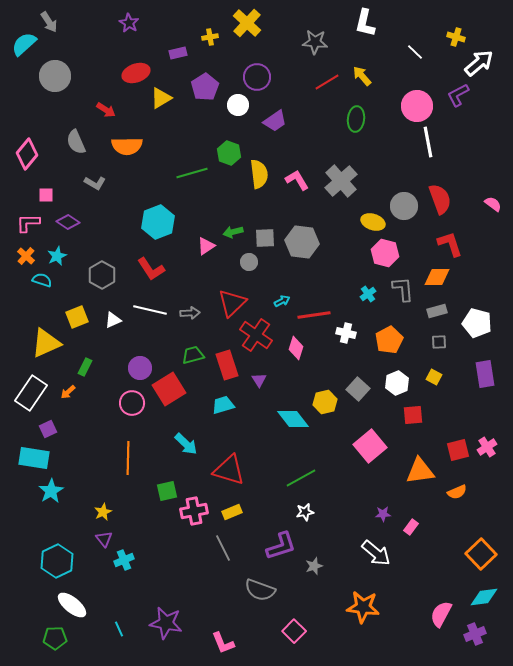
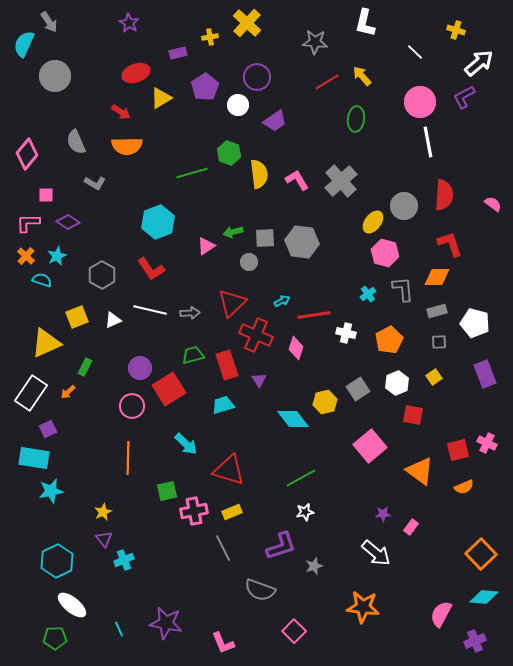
yellow cross at (456, 37): moved 7 px up
cyan semicircle at (24, 44): rotated 24 degrees counterclockwise
purple L-shape at (458, 95): moved 6 px right, 2 px down
pink circle at (417, 106): moved 3 px right, 4 px up
red arrow at (106, 110): moved 15 px right, 2 px down
red semicircle at (440, 199): moved 4 px right, 4 px up; rotated 24 degrees clockwise
yellow ellipse at (373, 222): rotated 70 degrees counterclockwise
white pentagon at (477, 323): moved 2 px left
red cross at (256, 335): rotated 12 degrees counterclockwise
purple rectangle at (485, 374): rotated 12 degrees counterclockwise
yellow square at (434, 377): rotated 28 degrees clockwise
gray square at (358, 389): rotated 15 degrees clockwise
pink circle at (132, 403): moved 3 px down
red square at (413, 415): rotated 15 degrees clockwise
pink cross at (487, 447): moved 4 px up; rotated 30 degrees counterclockwise
orange triangle at (420, 471): rotated 44 degrees clockwise
cyan star at (51, 491): rotated 20 degrees clockwise
orange semicircle at (457, 492): moved 7 px right, 5 px up
cyan diamond at (484, 597): rotated 12 degrees clockwise
purple cross at (475, 634): moved 7 px down
